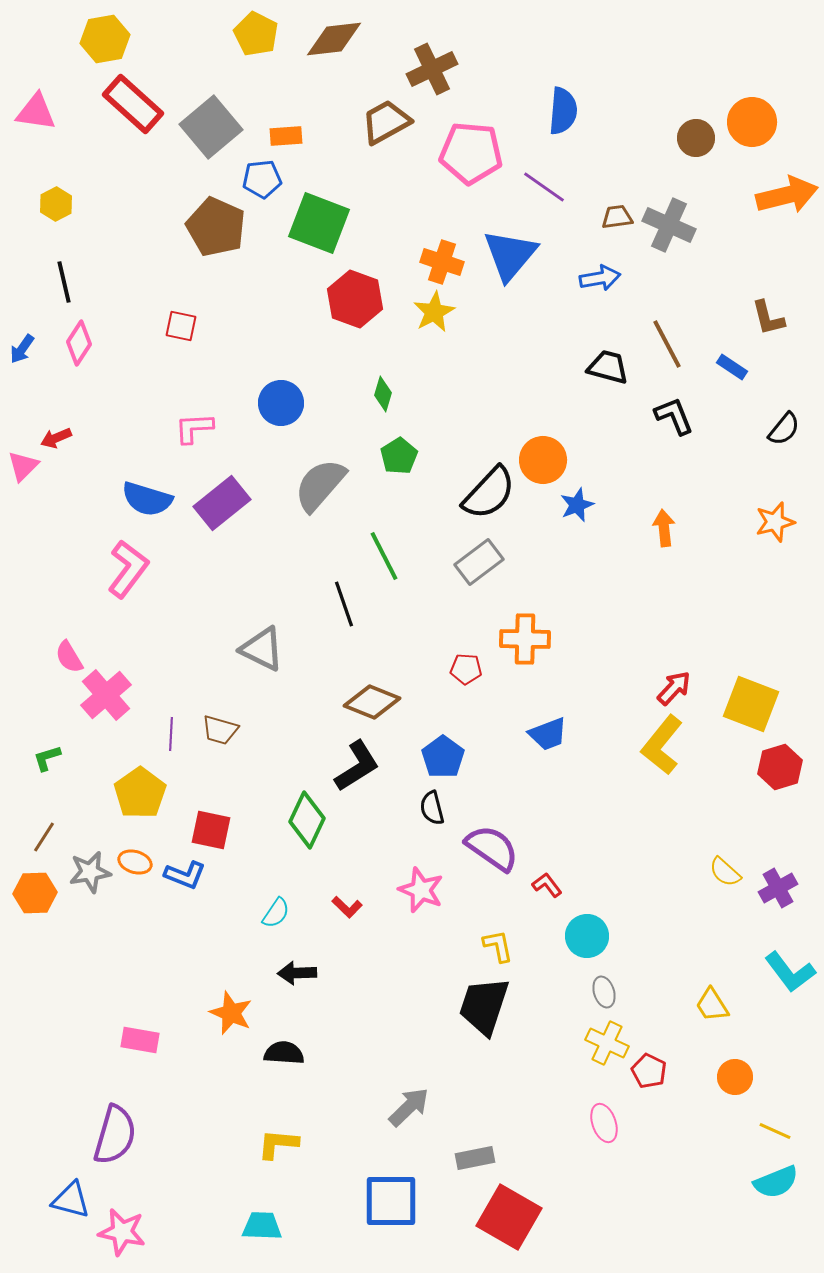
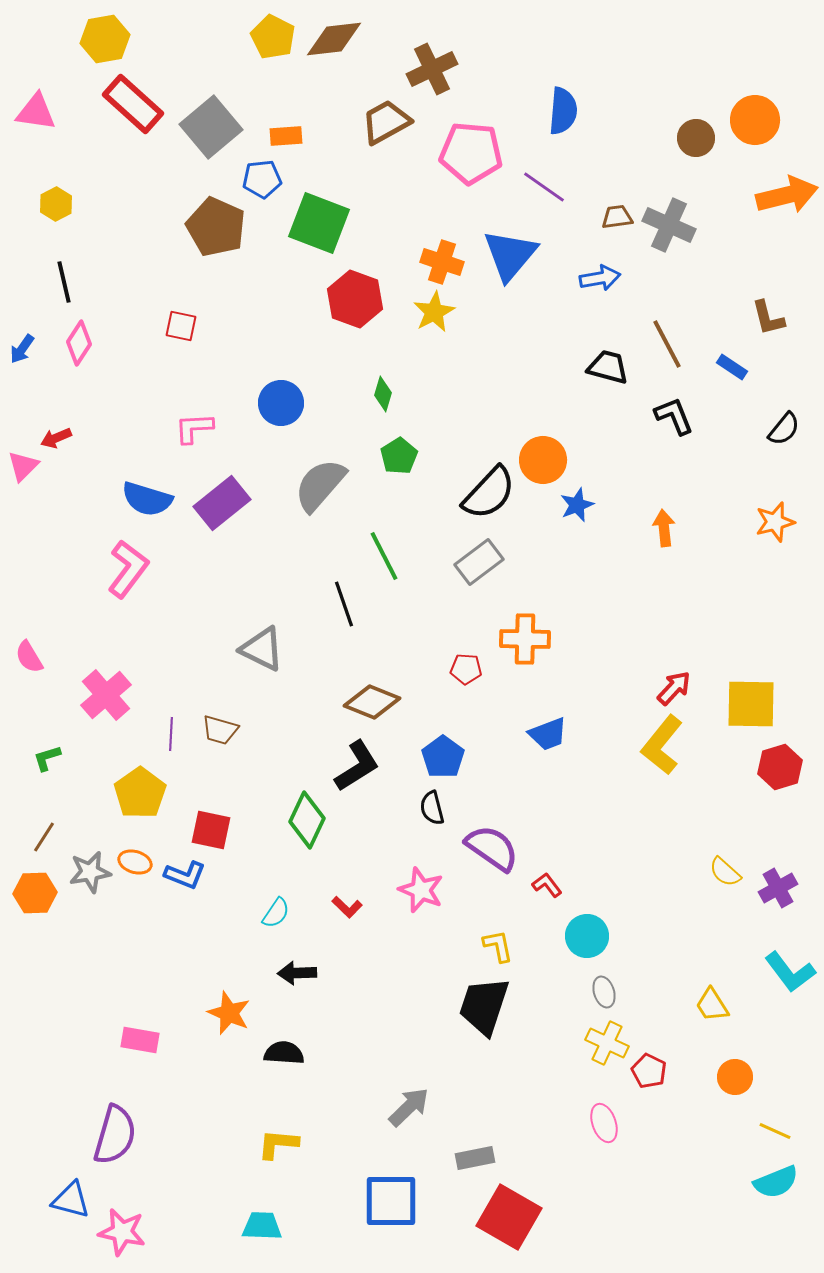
yellow pentagon at (256, 34): moved 17 px right, 3 px down
orange circle at (752, 122): moved 3 px right, 2 px up
pink semicircle at (69, 657): moved 40 px left
yellow square at (751, 704): rotated 20 degrees counterclockwise
orange star at (231, 1013): moved 2 px left
